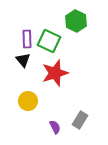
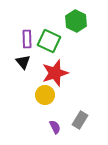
black triangle: moved 2 px down
yellow circle: moved 17 px right, 6 px up
